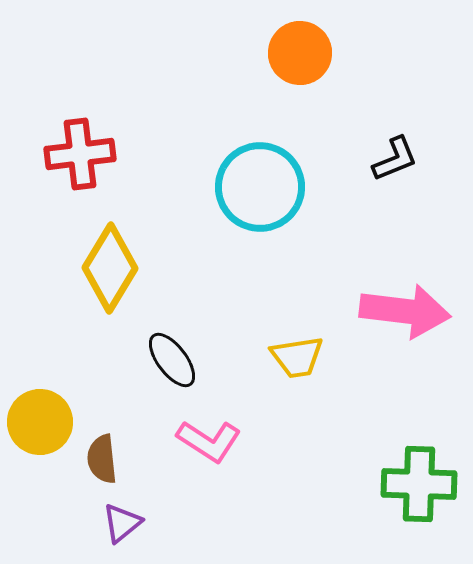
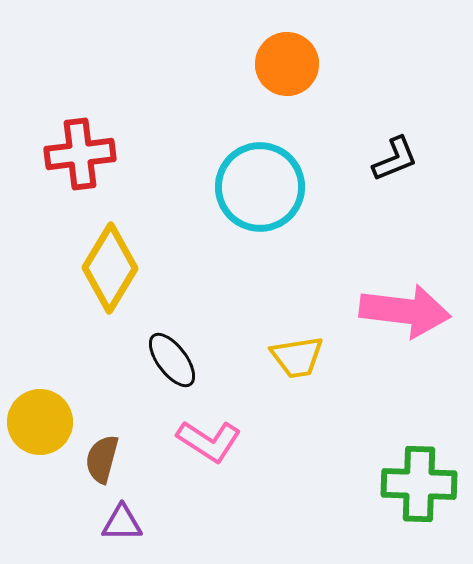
orange circle: moved 13 px left, 11 px down
brown semicircle: rotated 21 degrees clockwise
purple triangle: rotated 39 degrees clockwise
